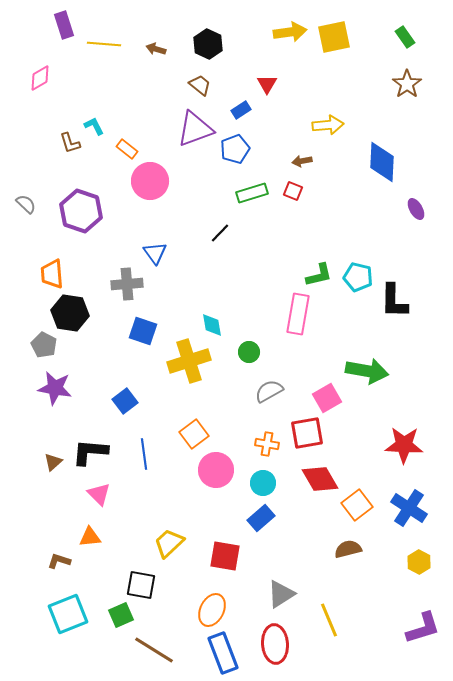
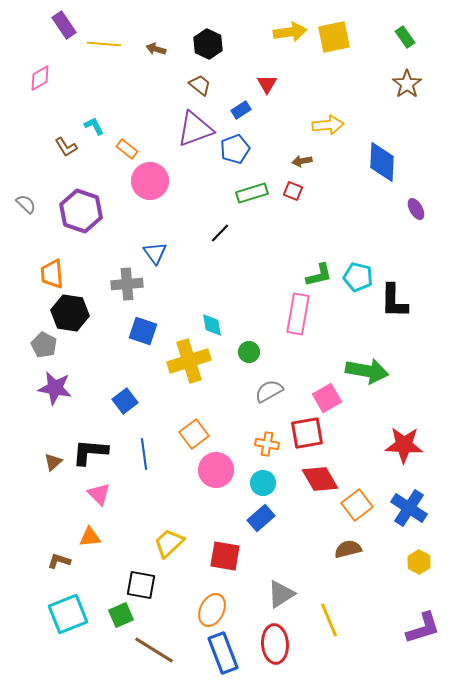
purple rectangle at (64, 25): rotated 16 degrees counterclockwise
brown L-shape at (70, 143): moved 4 px left, 4 px down; rotated 15 degrees counterclockwise
